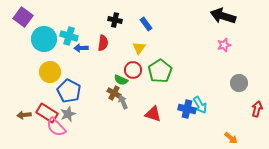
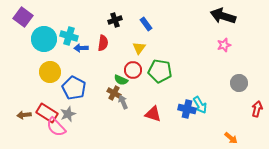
black cross: rotated 32 degrees counterclockwise
green pentagon: rotated 30 degrees counterclockwise
blue pentagon: moved 5 px right, 3 px up
